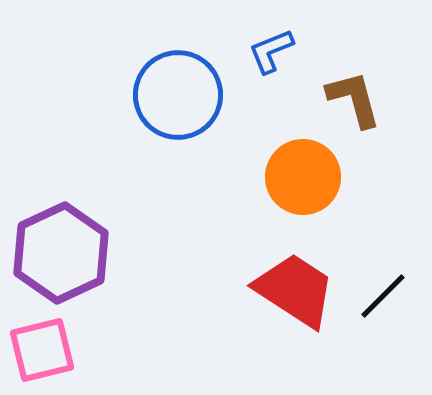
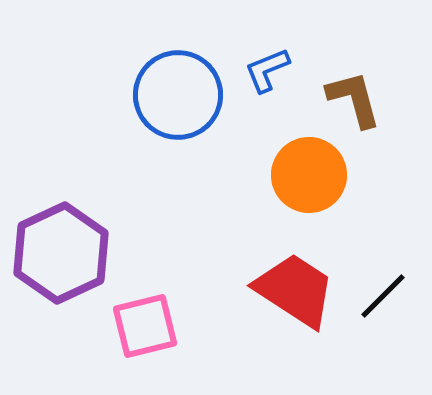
blue L-shape: moved 4 px left, 19 px down
orange circle: moved 6 px right, 2 px up
pink square: moved 103 px right, 24 px up
